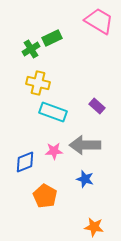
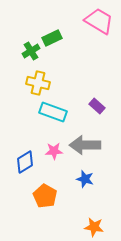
green cross: moved 2 px down
blue diamond: rotated 10 degrees counterclockwise
